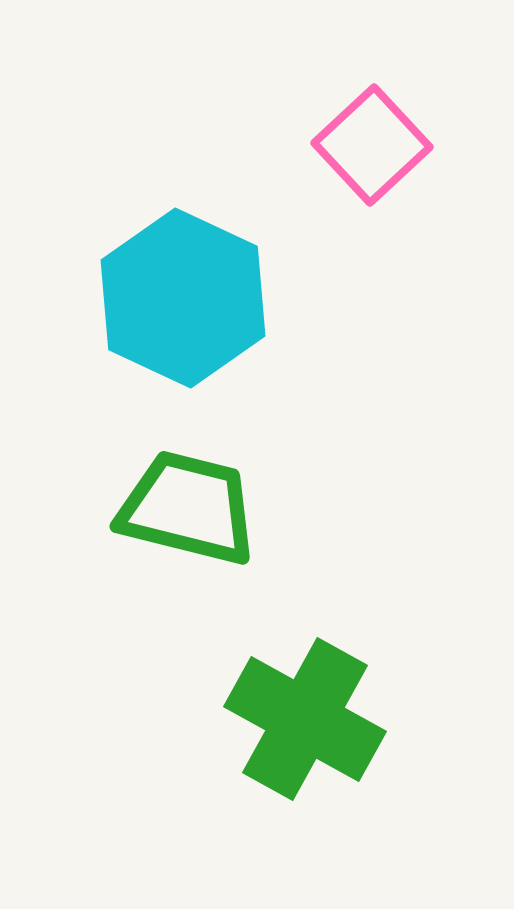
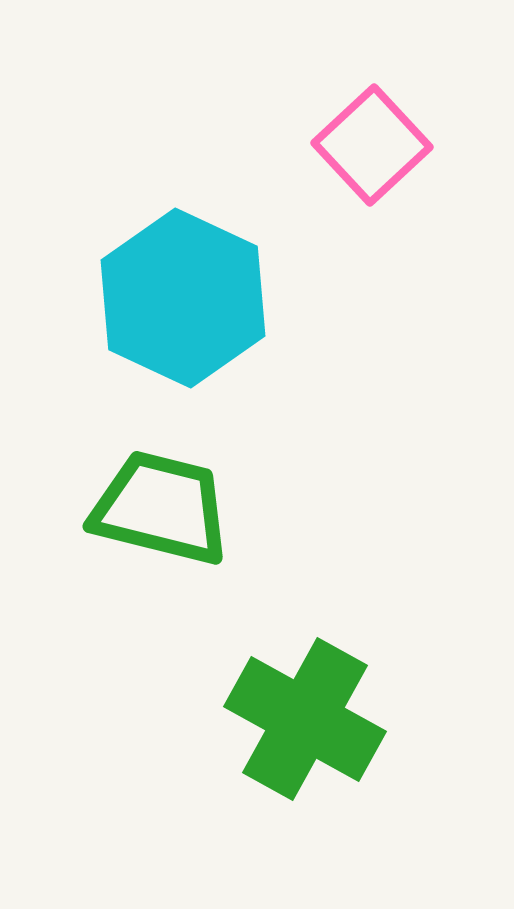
green trapezoid: moved 27 px left
